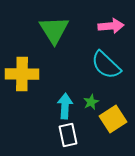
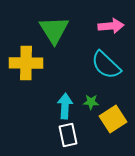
yellow cross: moved 4 px right, 11 px up
green star: rotated 28 degrees clockwise
